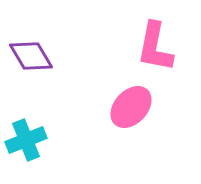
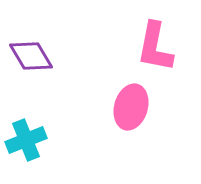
pink ellipse: rotated 27 degrees counterclockwise
